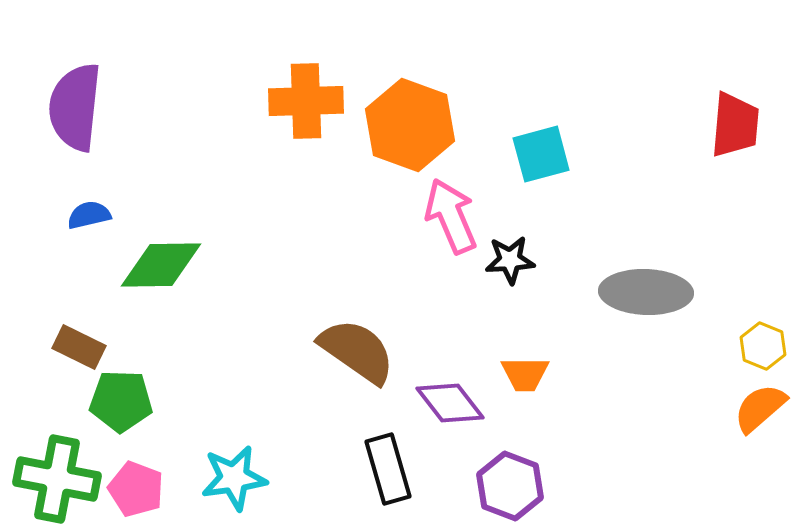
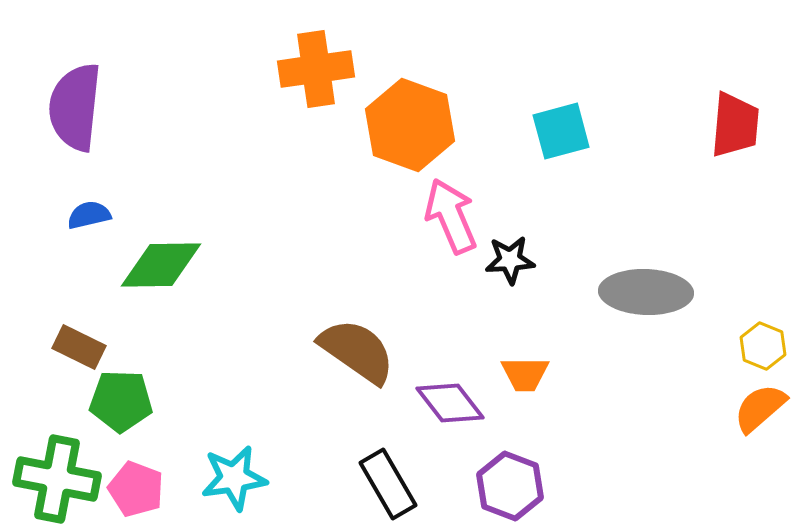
orange cross: moved 10 px right, 32 px up; rotated 6 degrees counterclockwise
cyan square: moved 20 px right, 23 px up
black rectangle: moved 15 px down; rotated 14 degrees counterclockwise
